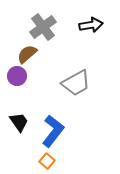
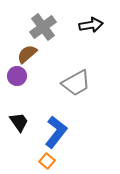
blue L-shape: moved 3 px right, 1 px down
